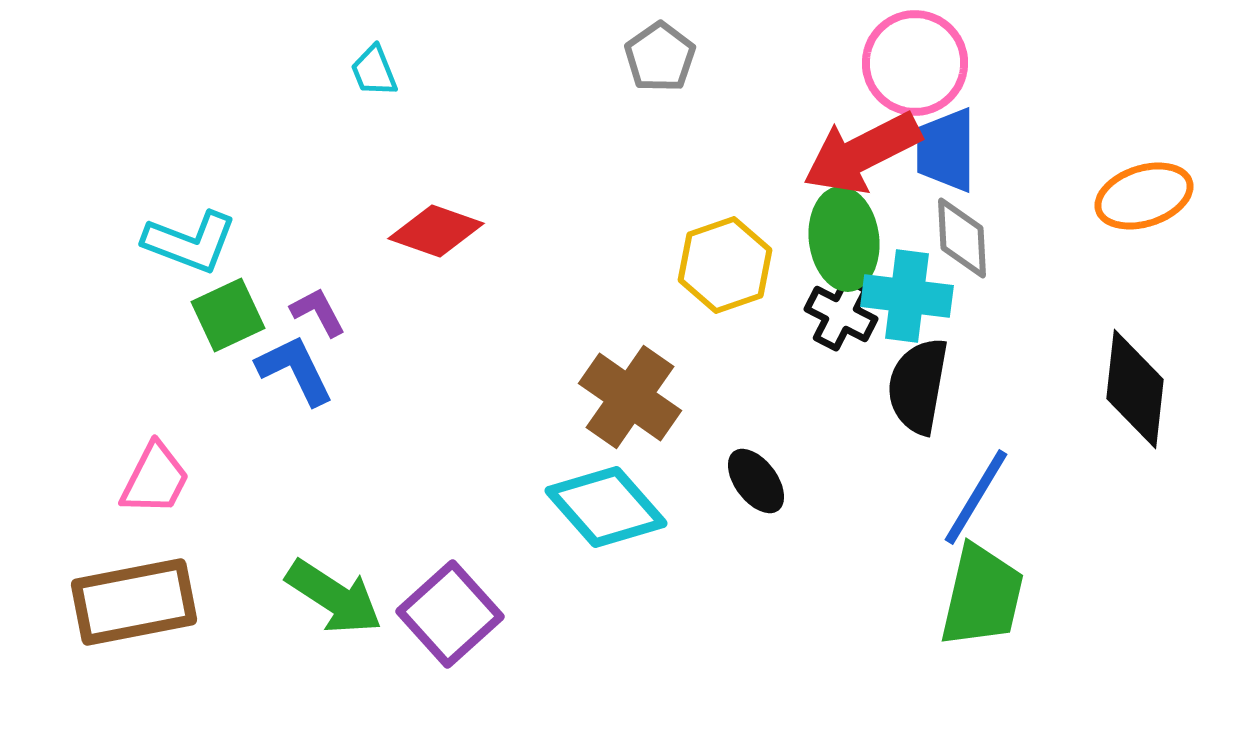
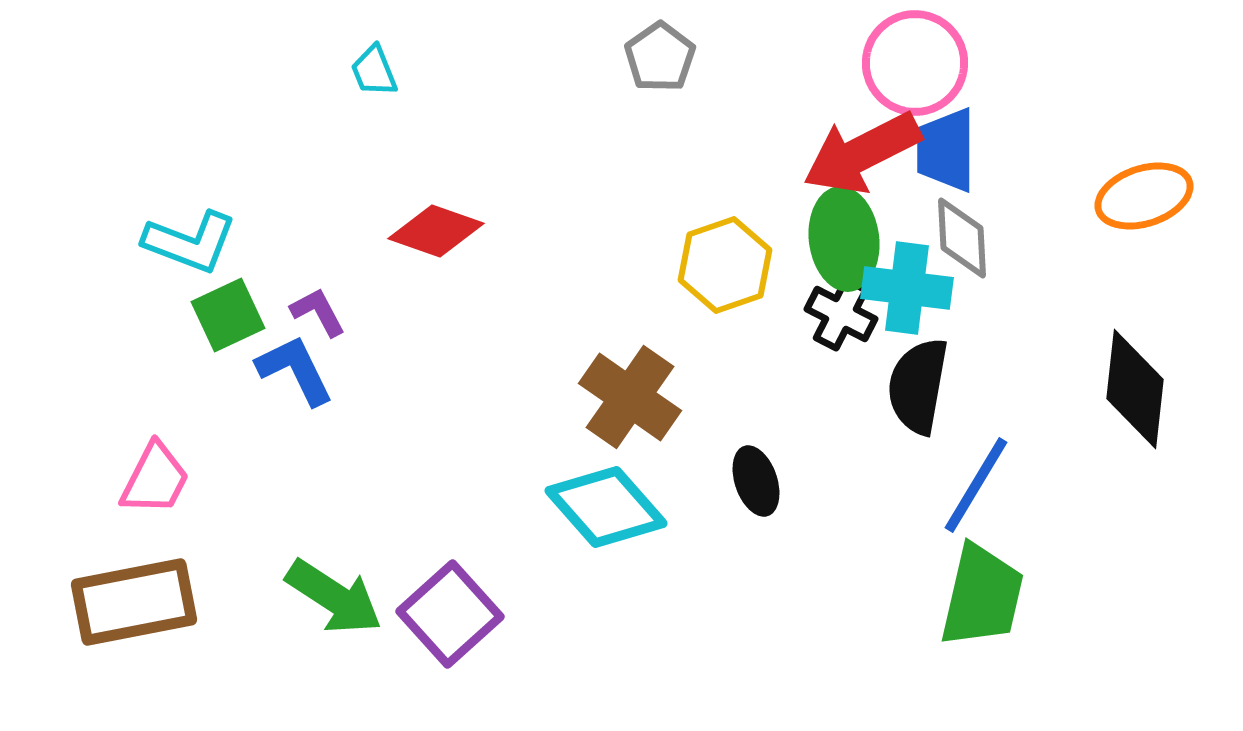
cyan cross: moved 8 px up
black ellipse: rotated 18 degrees clockwise
blue line: moved 12 px up
